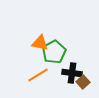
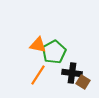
orange triangle: moved 2 px left, 2 px down
orange line: rotated 25 degrees counterclockwise
brown square: rotated 16 degrees counterclockwise
